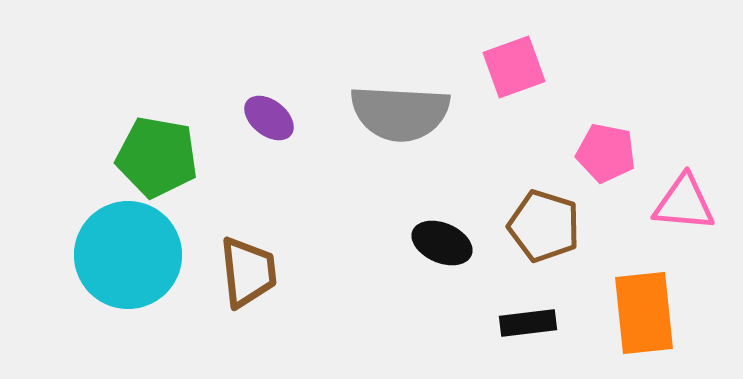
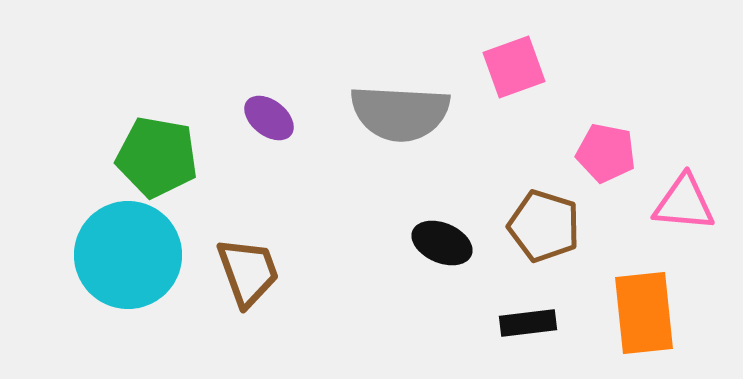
brown trapezoid: rotated 14 degrees counterclockwise
